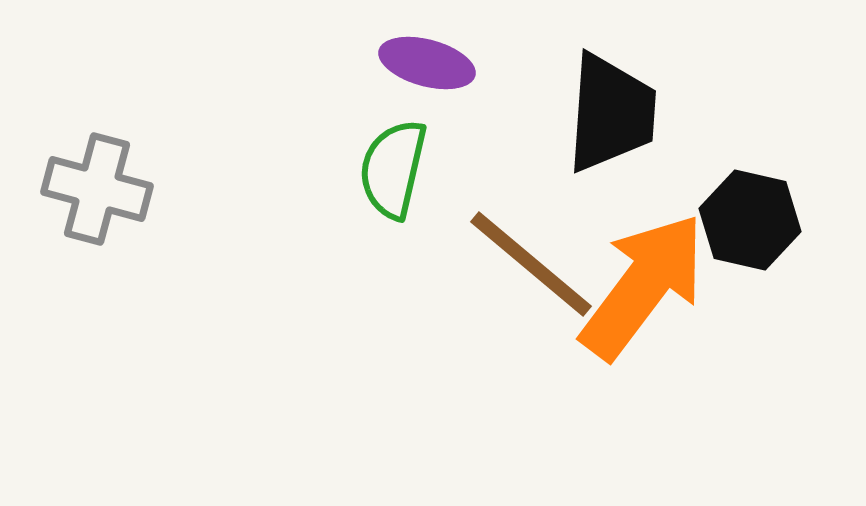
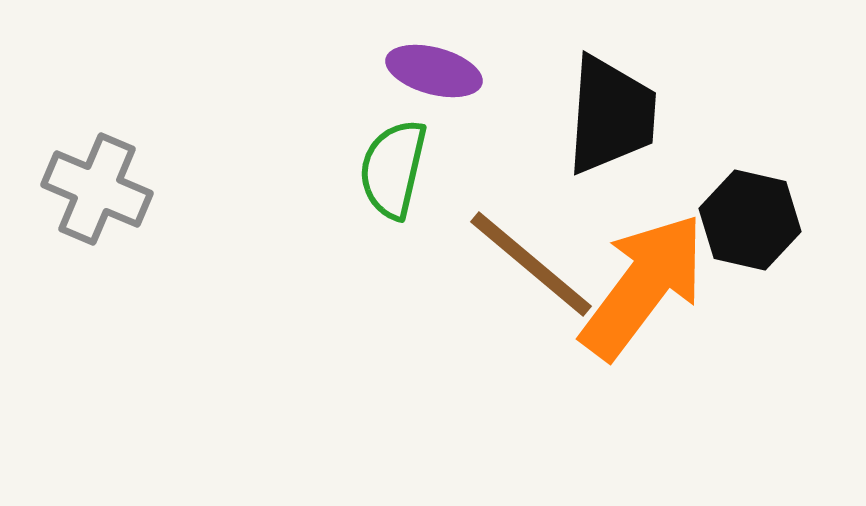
purple ellipse: moved 7 px right, 8 px down
black trapezoid: moved 2 px down
gray cross: rotated 8 degrees clockwise
